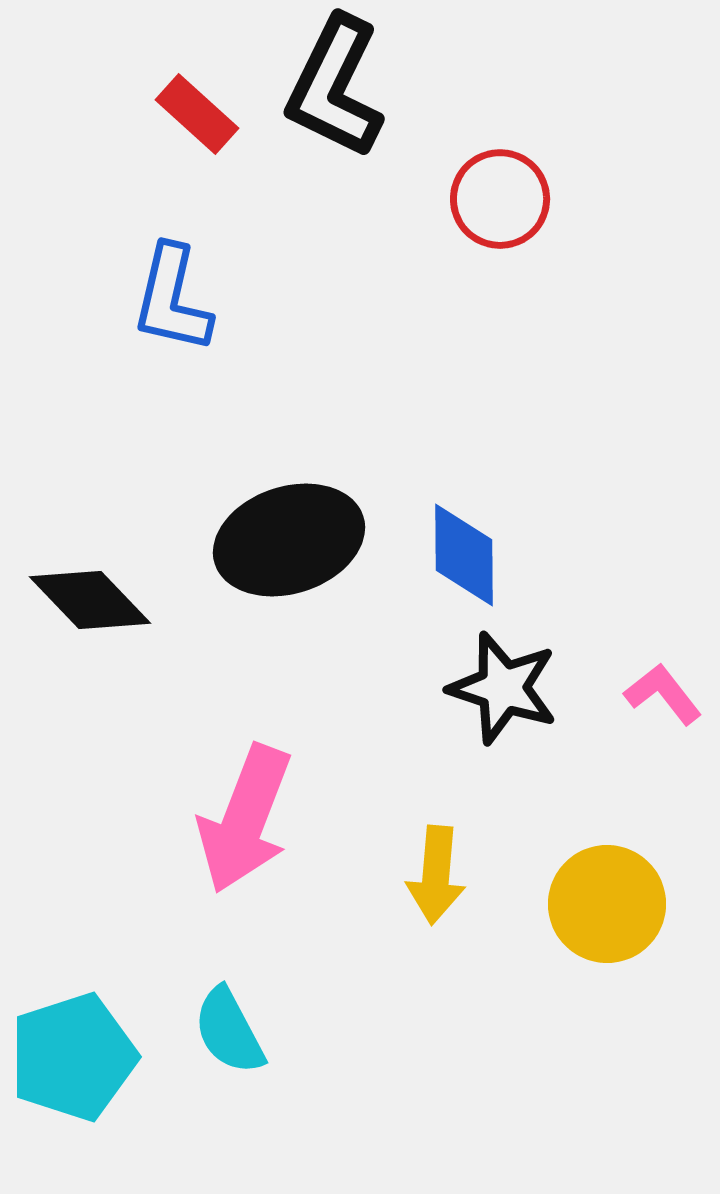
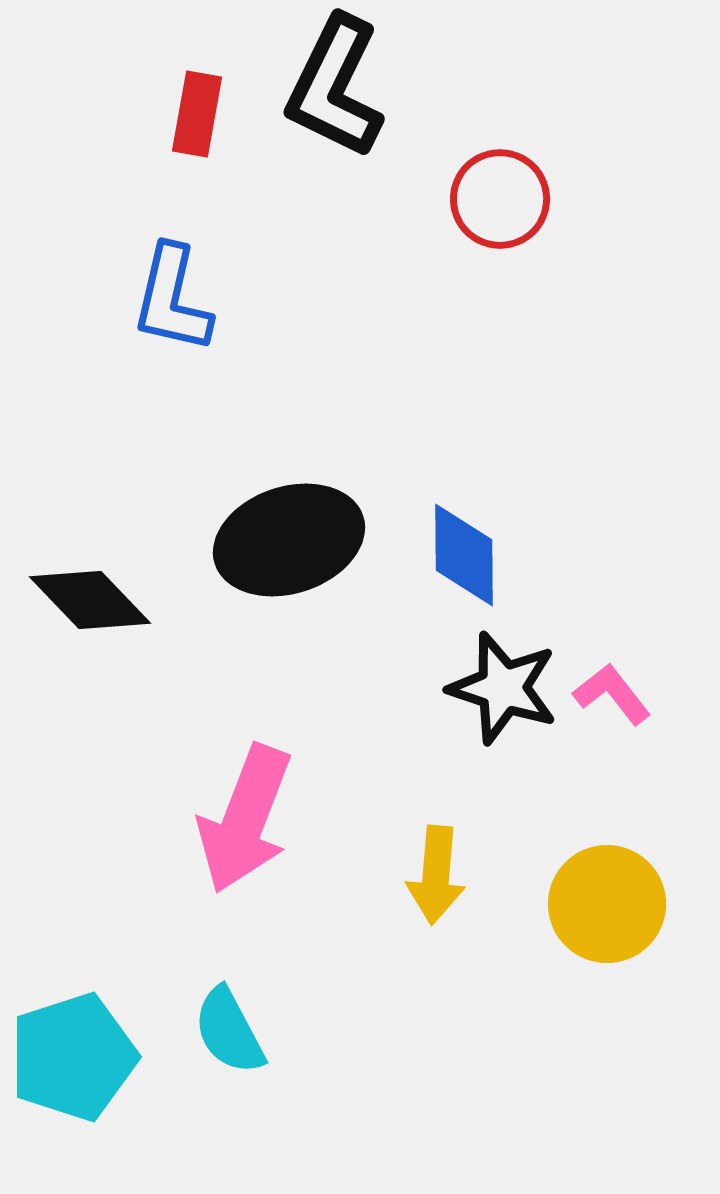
red rectangle: rotated 58 degrees clockwise
pink L-shape: moved 51 px left
